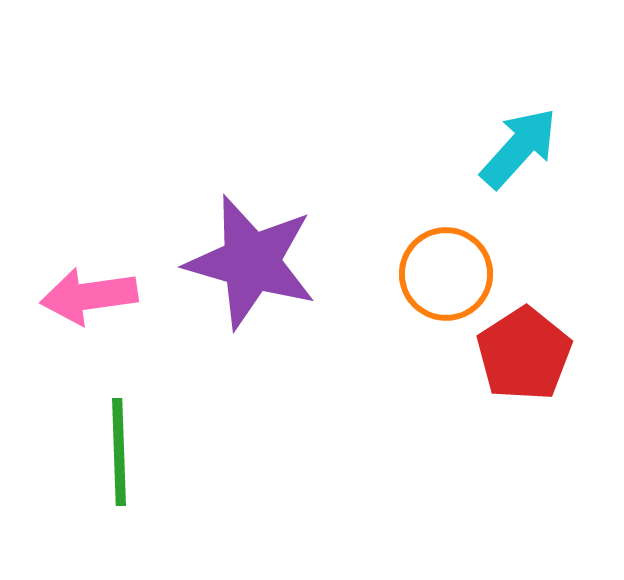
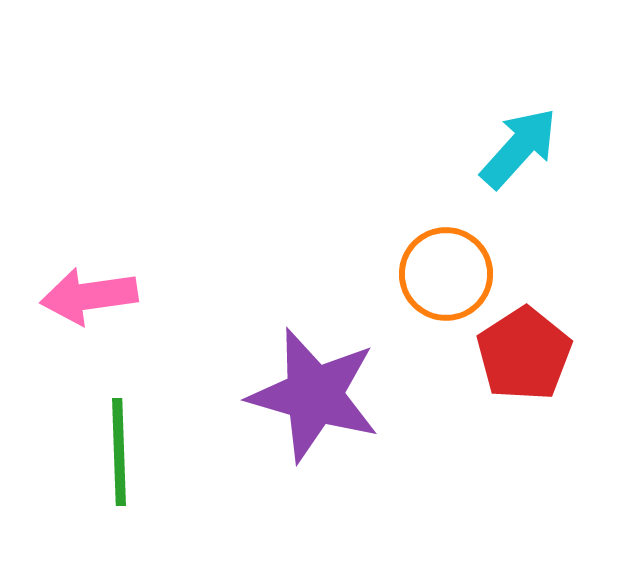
purple star: moved 63 px right, 133 px down
